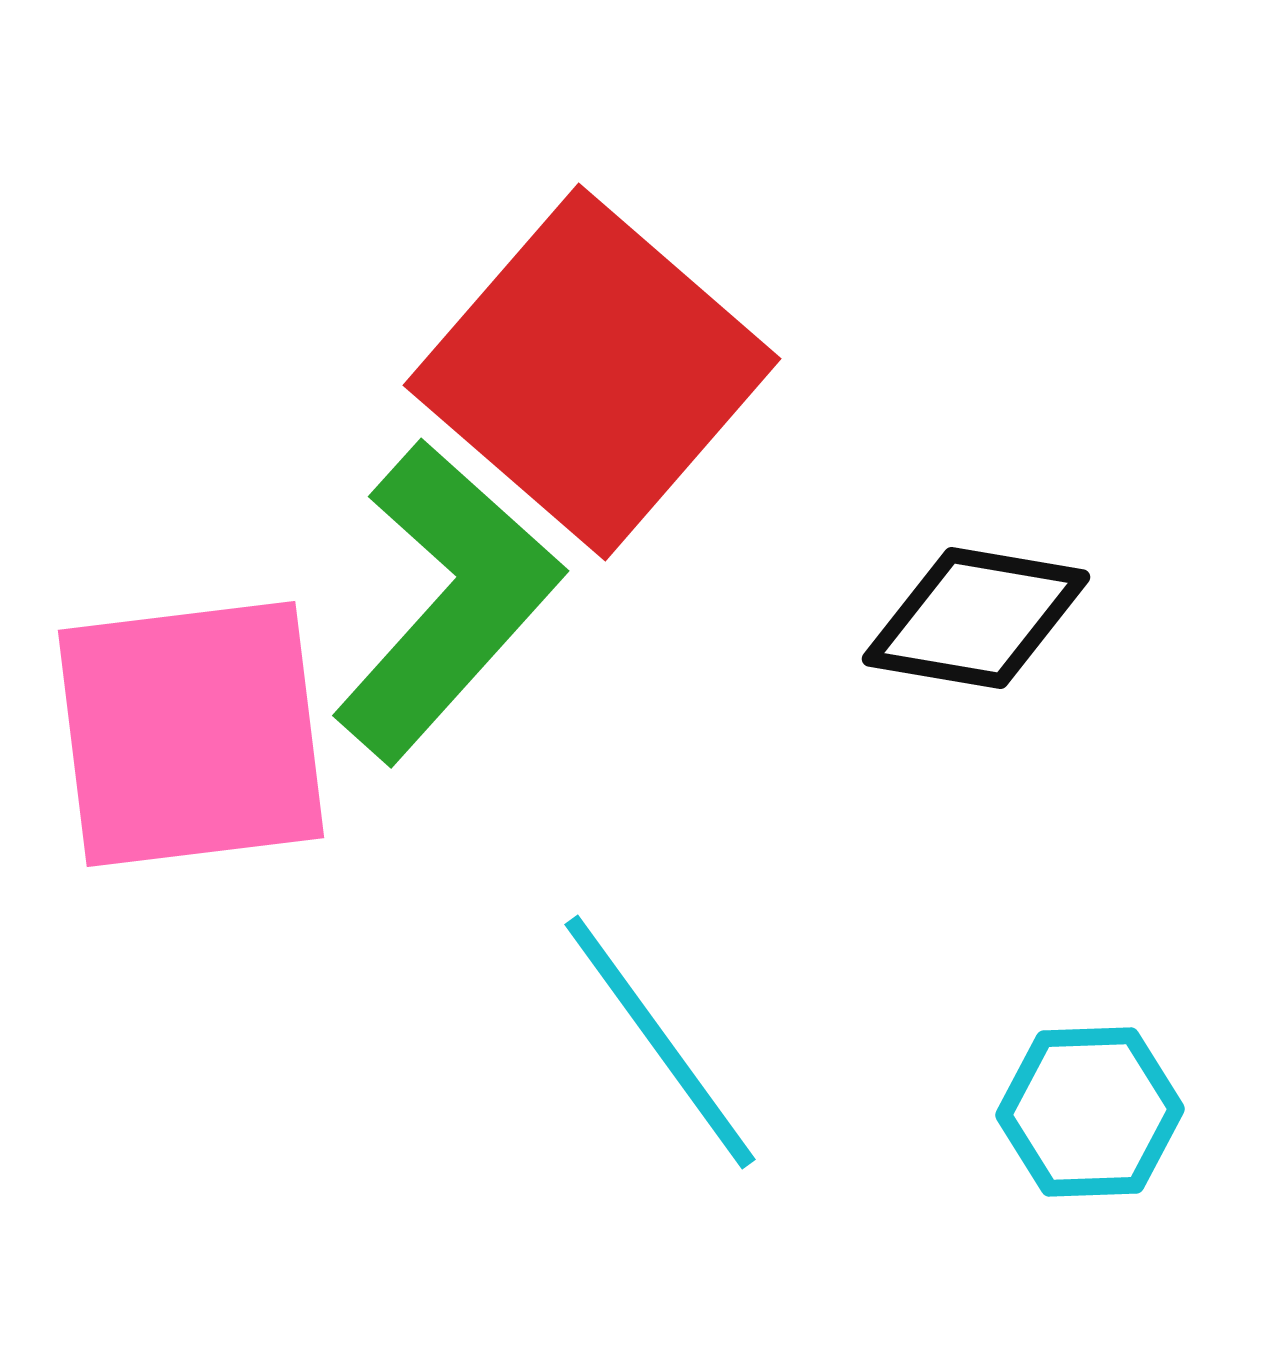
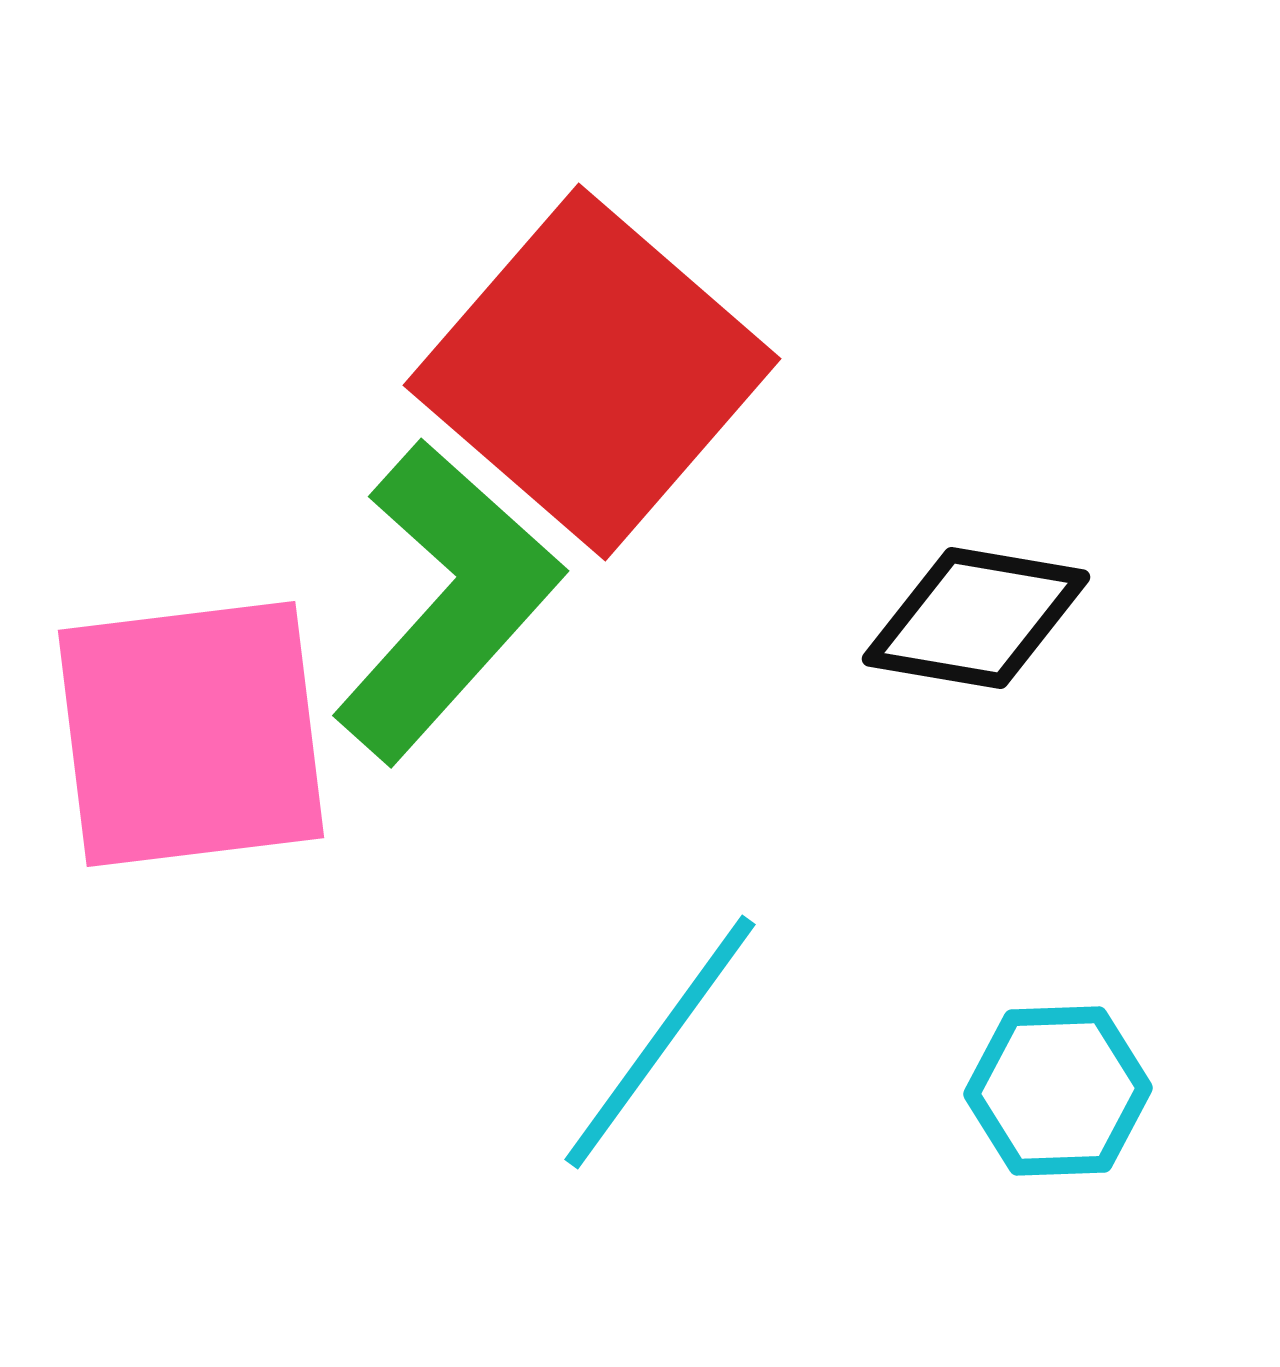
cyan line: rotated 72 degrees clockwise
cyan hexagon: moved 32 px left, 21 px up
